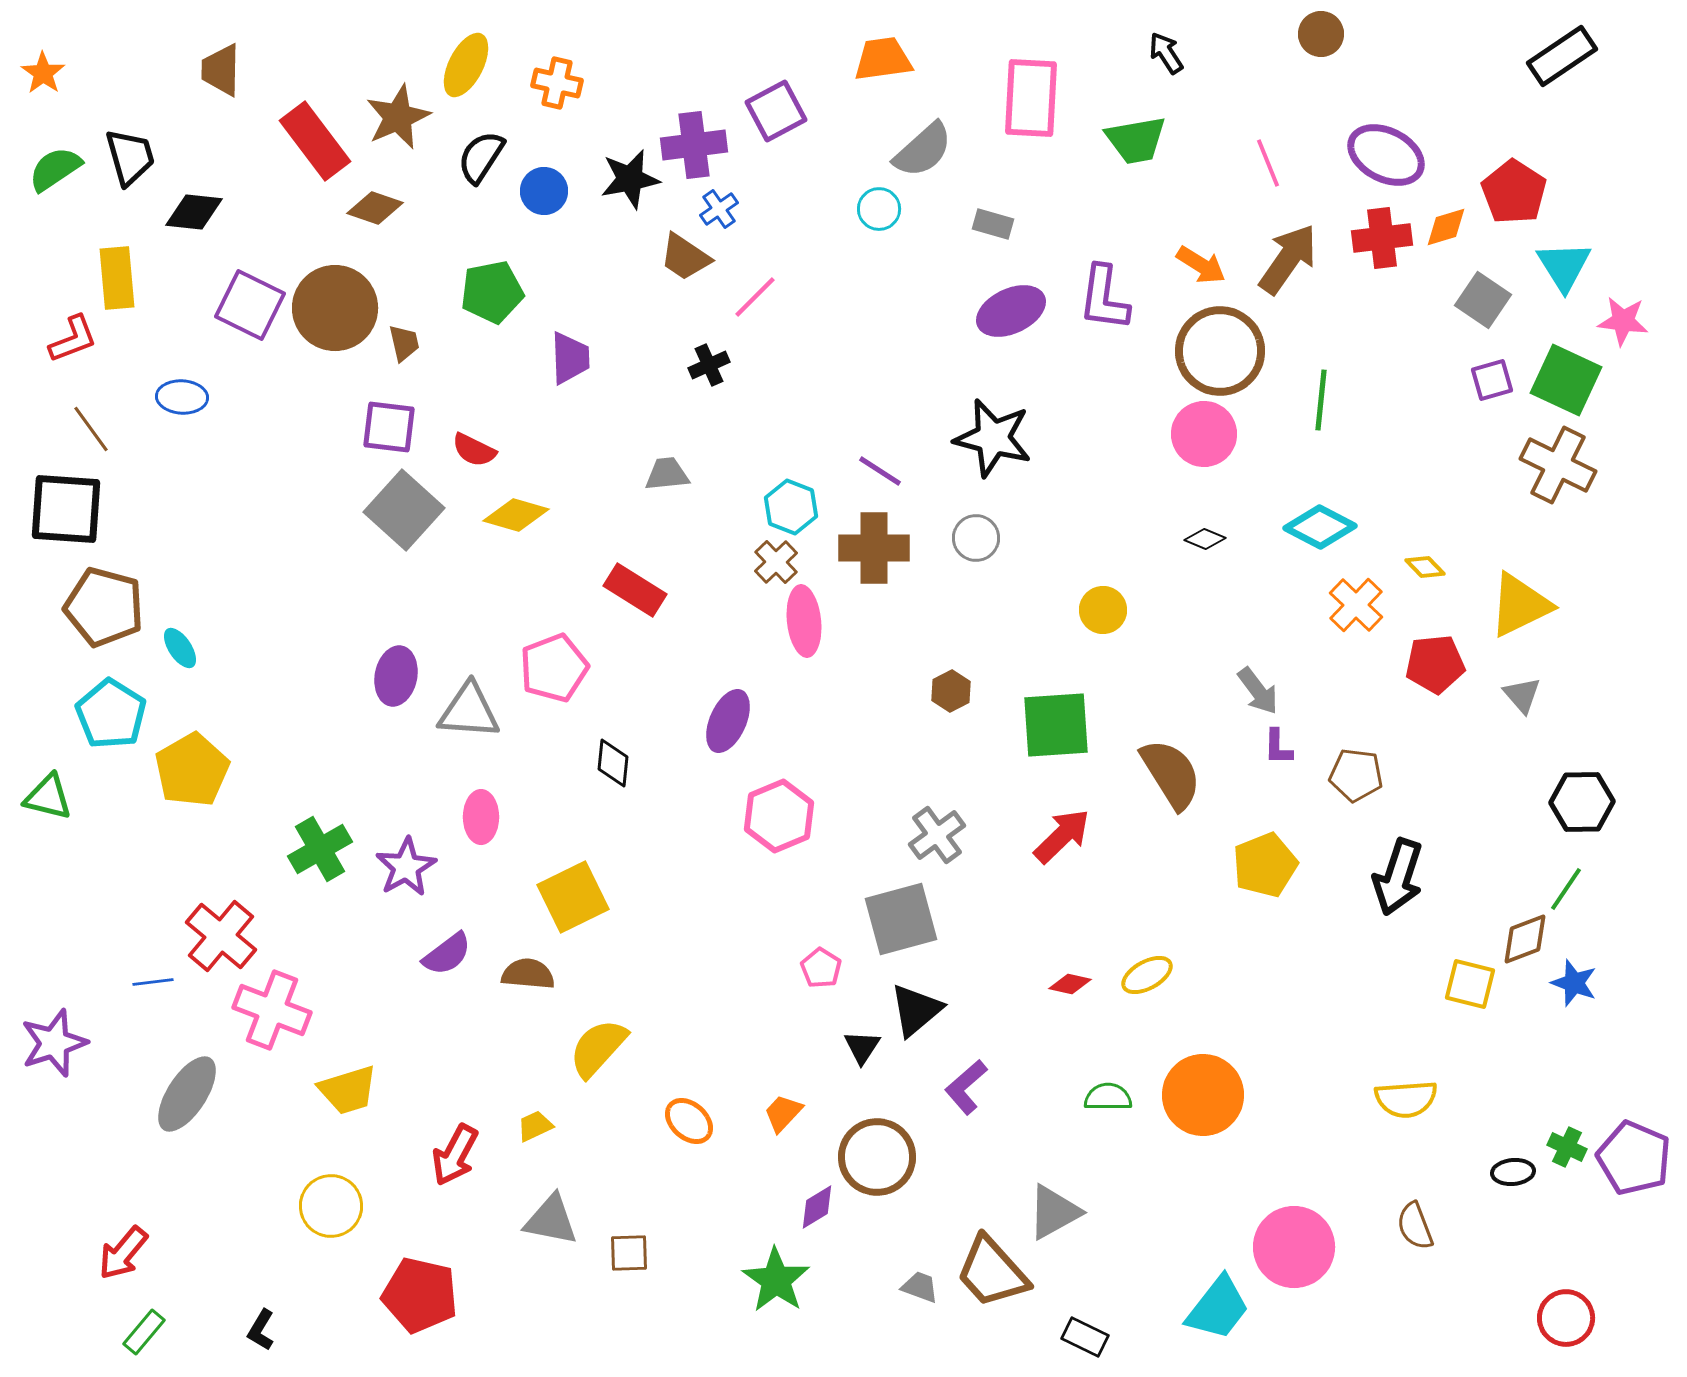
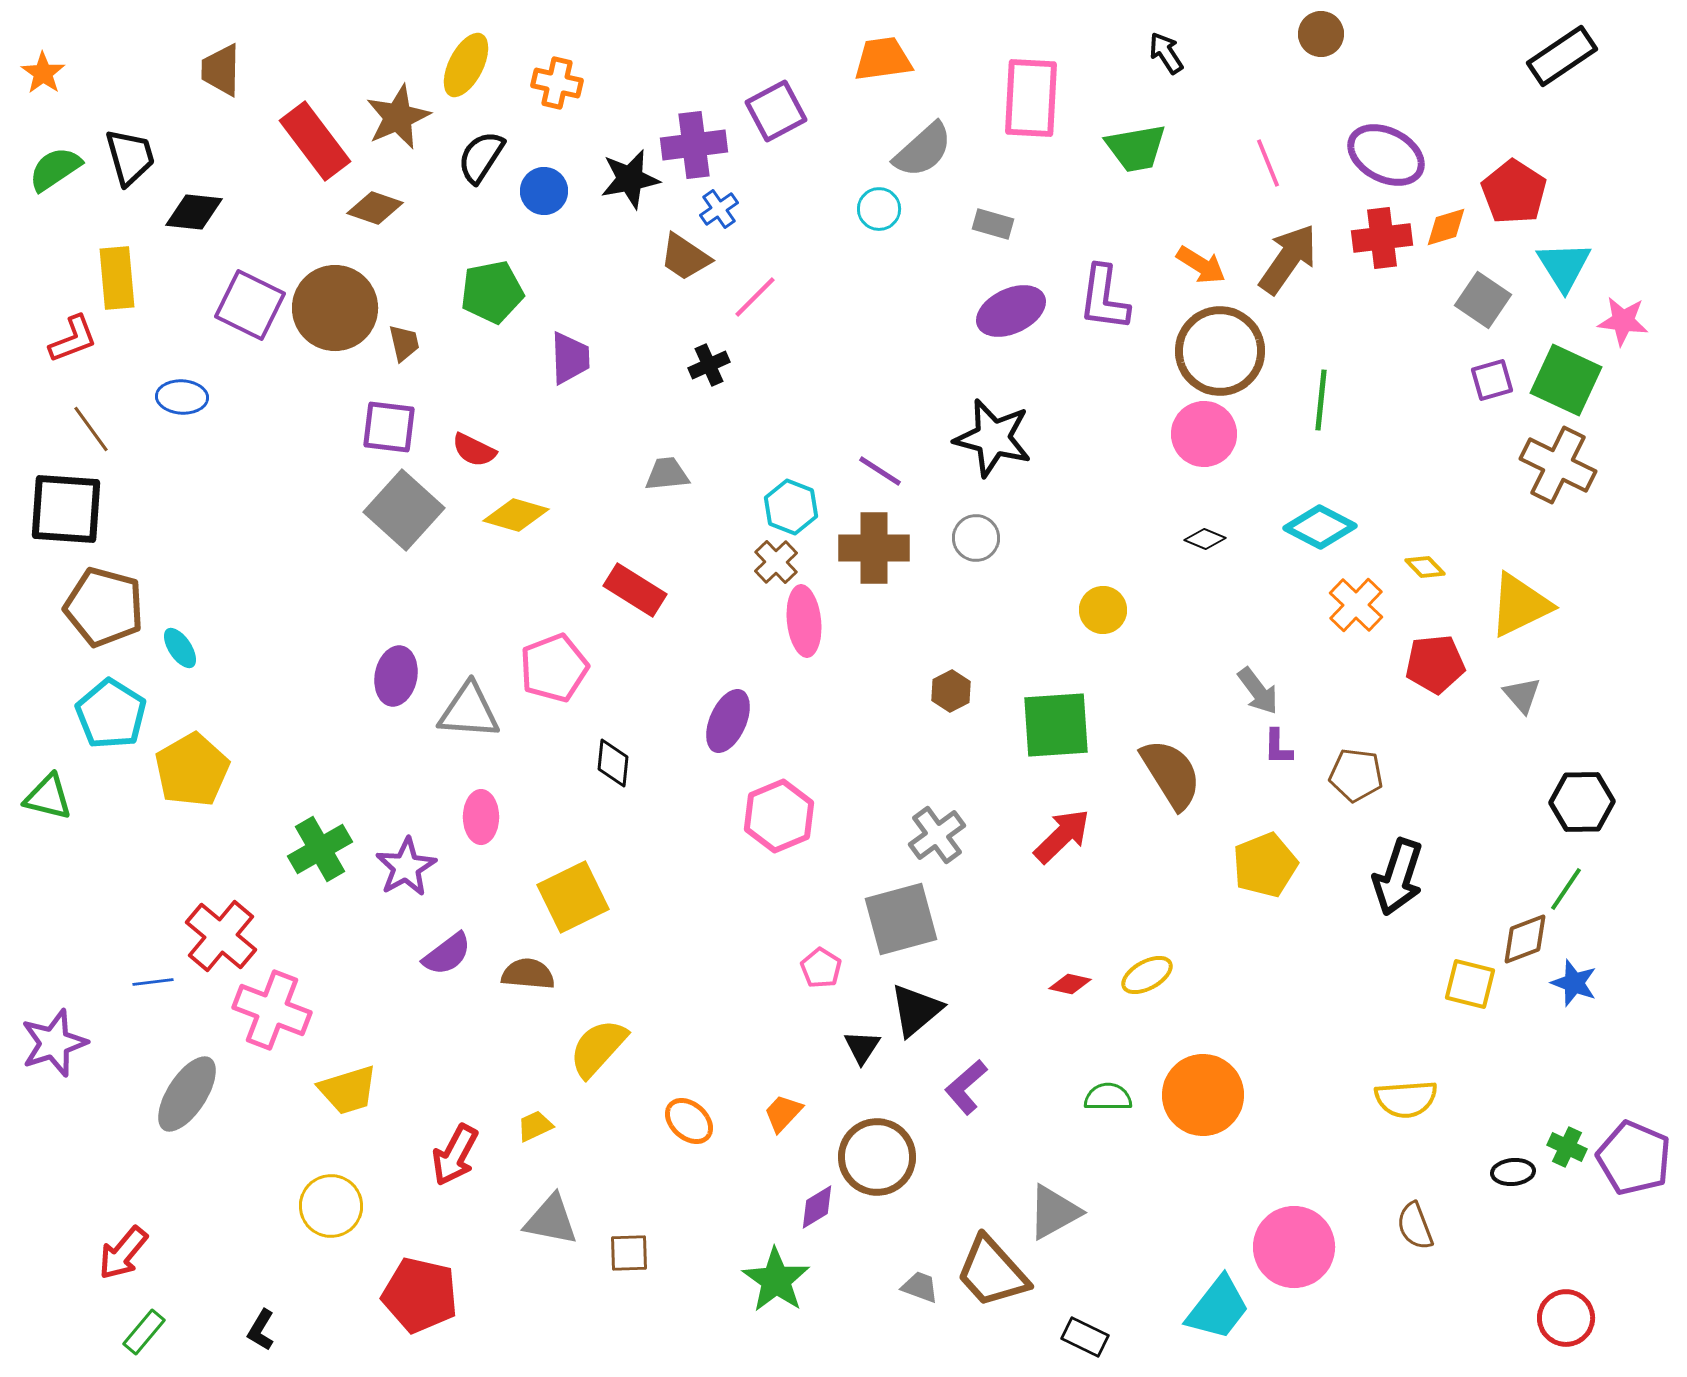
green trapezoid at (1136, 140): moved 8 px down
